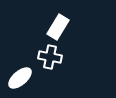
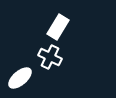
white cross: rotated 15 degrees clockwise
